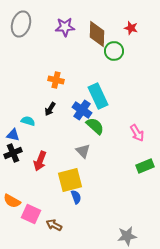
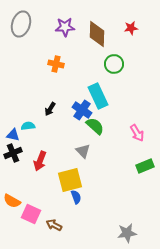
red star: rotated 24 degrees counterclockwise
green circle: moved 13 px down
orange cross: moved 16 px up
cyan semicircle: moved 5 px down; rotated 24 degrees counterclockwise
gray star: moved 3 px up
